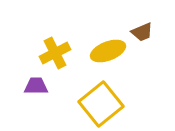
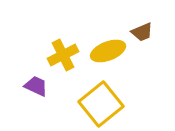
yellow cross: moved 8 px right, 2 px down
purple trapezoid: rotated 25 degrees clockwise
